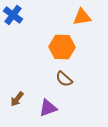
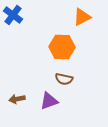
orange triangle: rotated 18 degrees counterclockwise
brown semicircle: rotated 30 degrees counterclockwise
brown arrow: rotated 42 degrees clockwise
purple triangle: moved 1 px right, 7 px up
